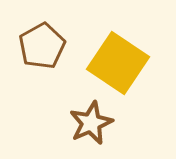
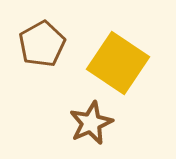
brown pentagon: moved 2 px up
